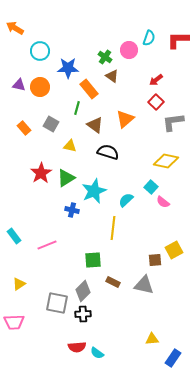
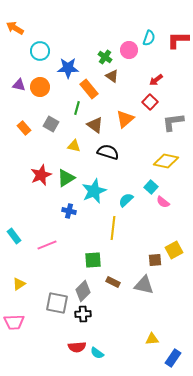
red square at (156, 102): moved 6 px left
yellow triangle at (70, 146): moved 4 px right
red star at (41, 173): moved 2 px down; rotated 10 degrees clockwise
blue cross at (72, 210): moved 3 px left, 1 px down
